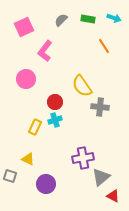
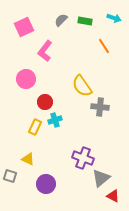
green rectangle: moved 3 px left, 2 px down
red circle: moved 10 px left
purple cross: rotated 30 degrees clockwise
gray triangle: moved 1 px down
